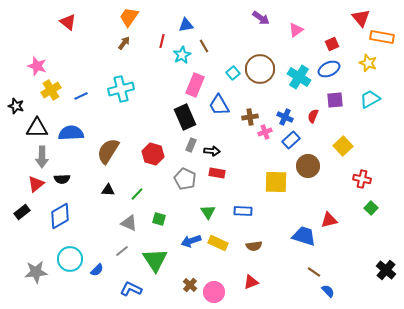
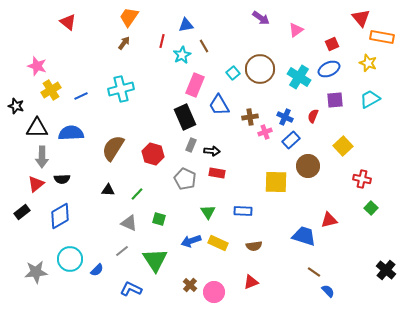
brown semicircle at (108, 151): moved 5 px right, 3 px up
